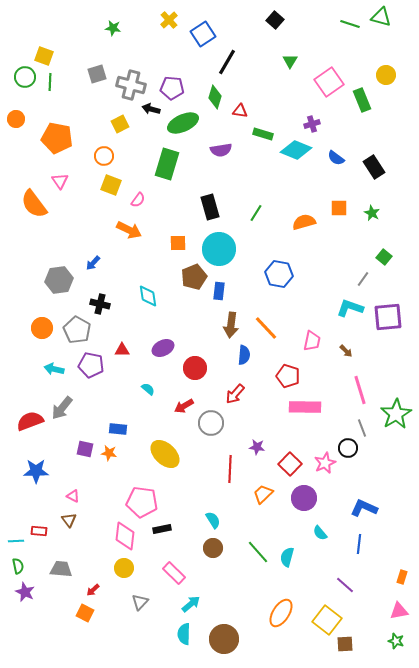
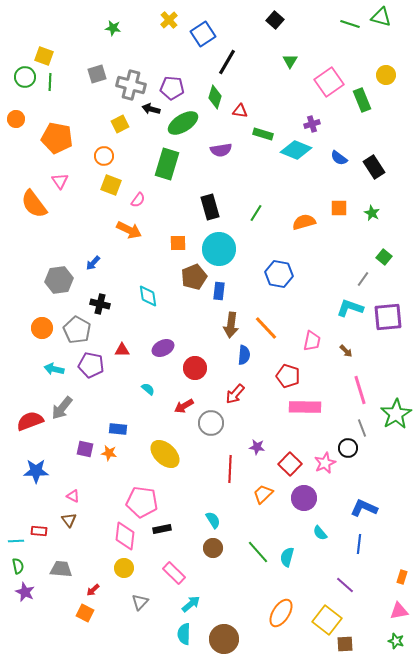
green ellipse at (183, 123): rotated 8 degrees counterclockwise
blue semicircle at (336, 158): moved 3 px right
